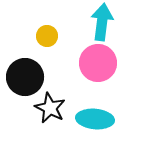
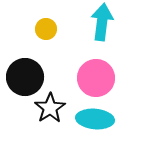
yellow circle: moved 1 px left, 7 px up
pink circle: moved 2 px left, 15 px down
black star: rotated 12 degrees clockwise
